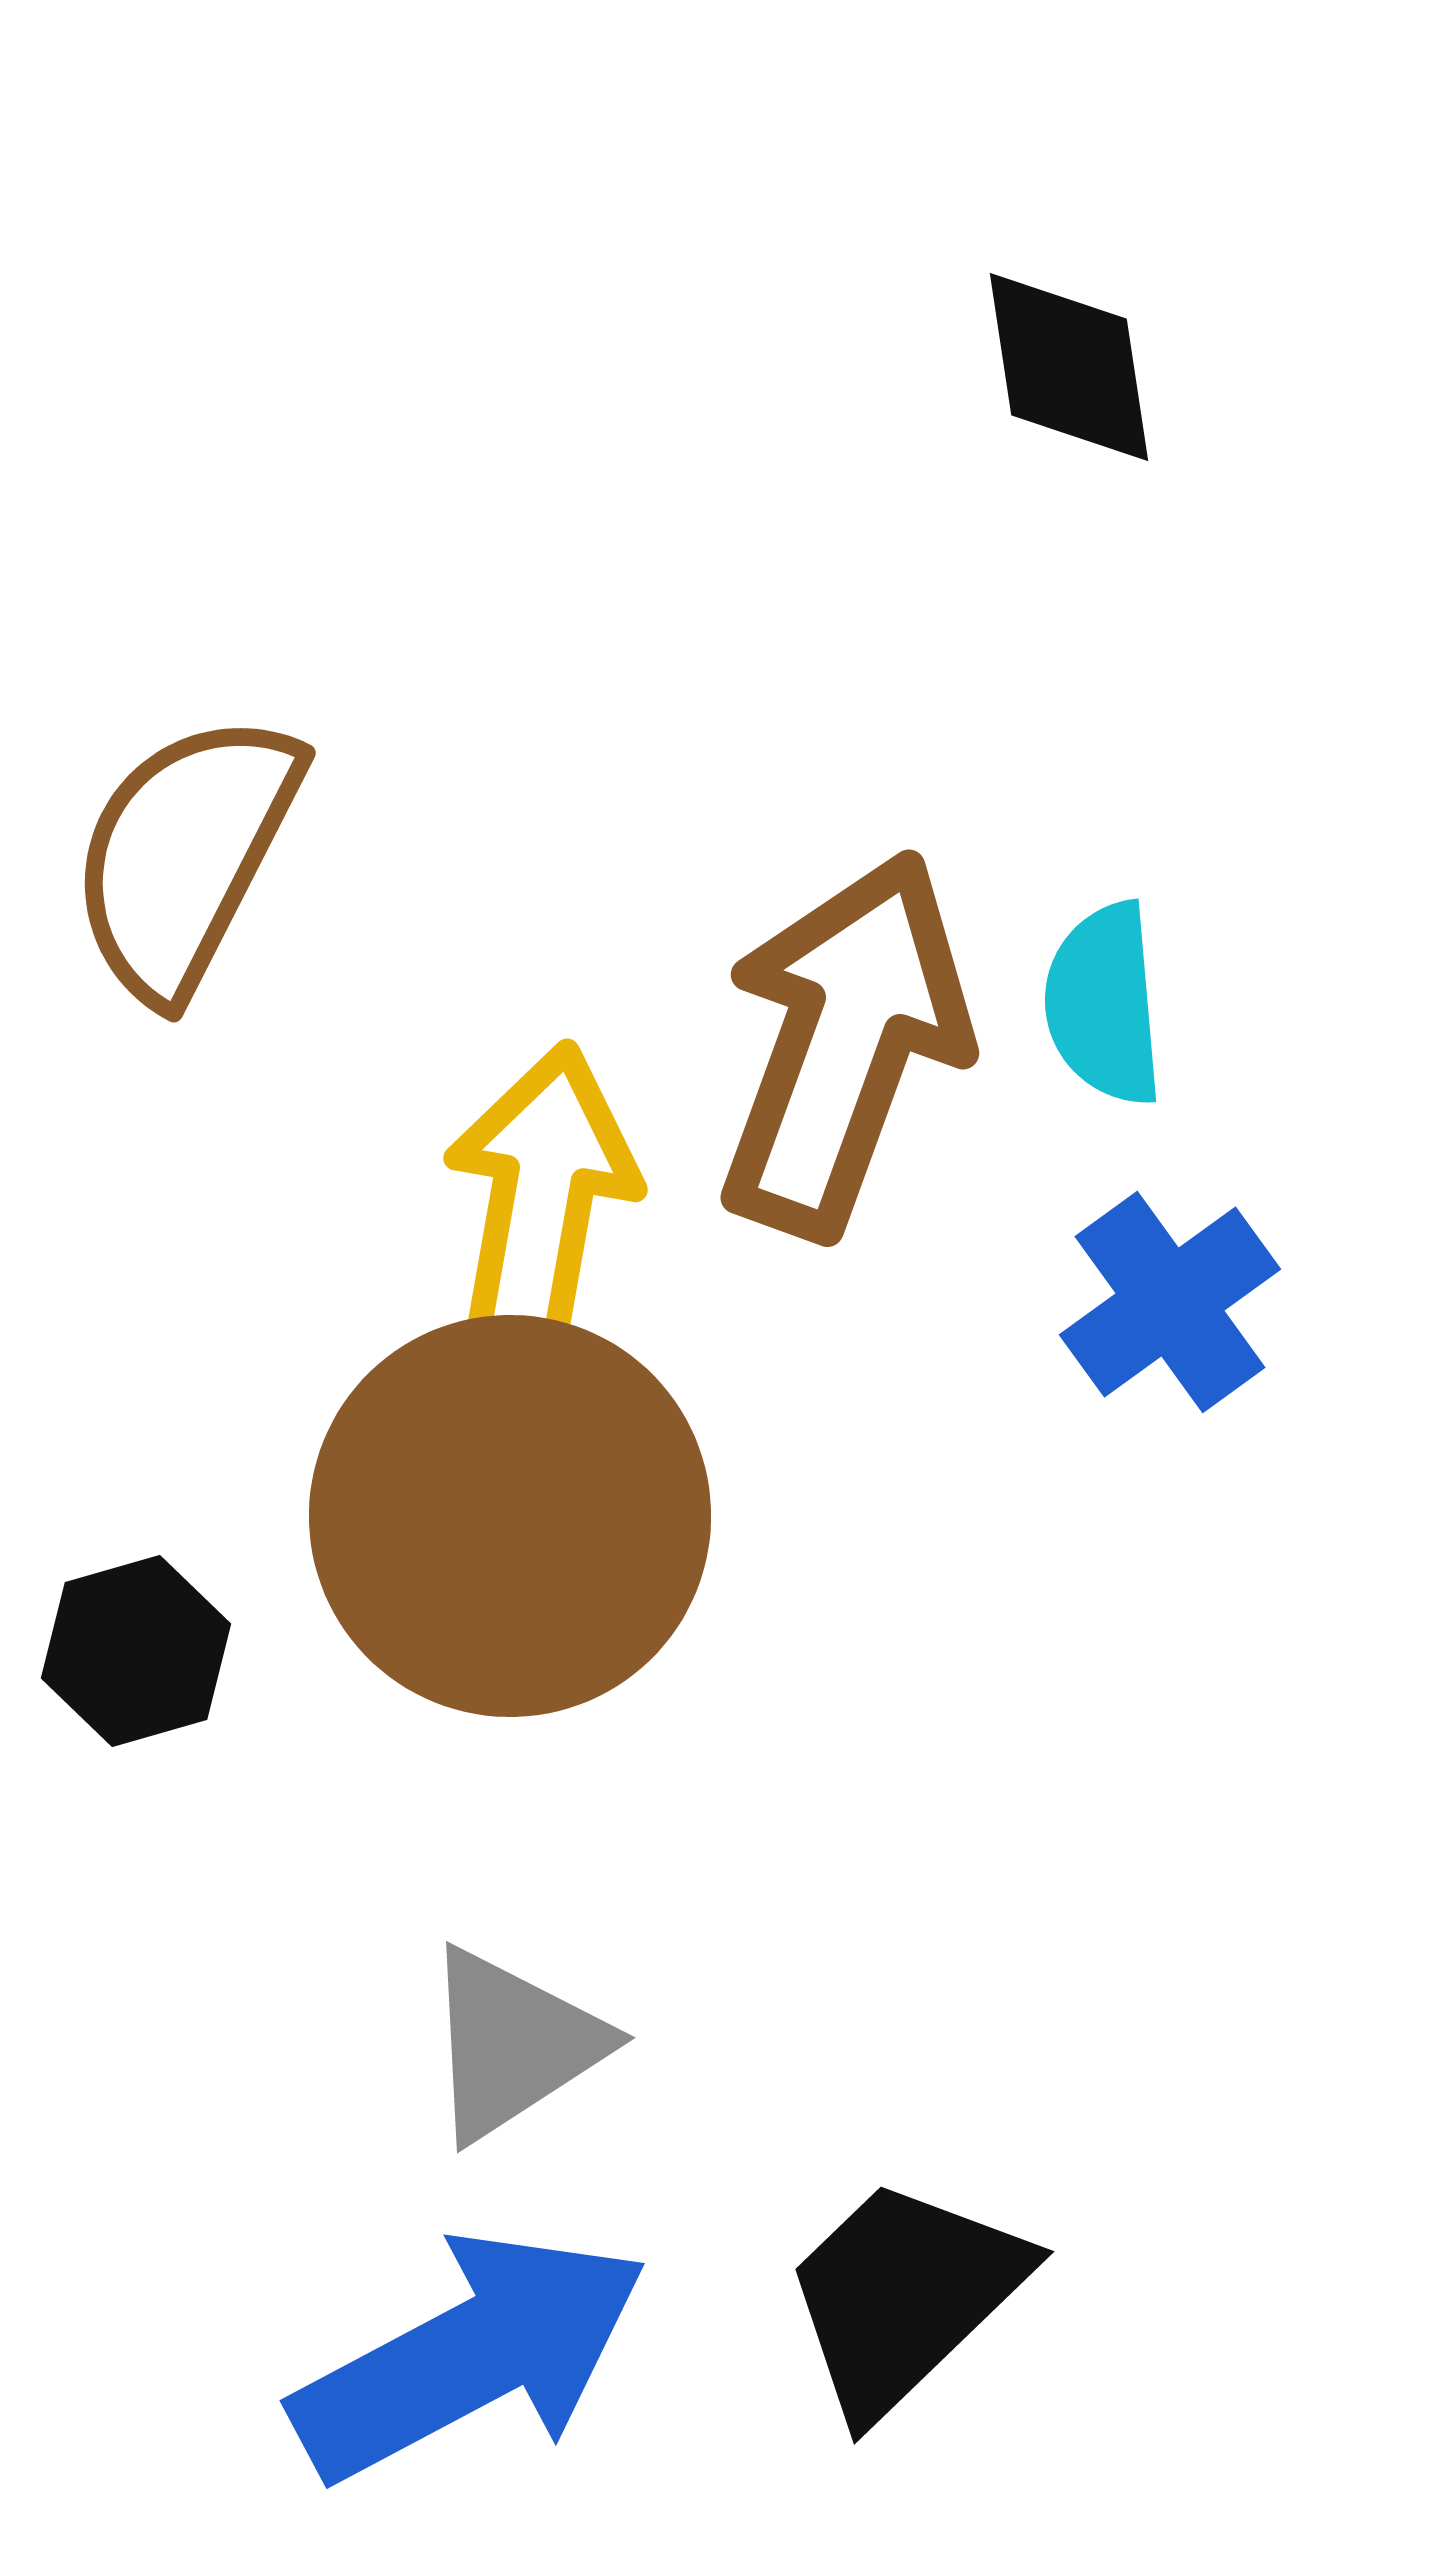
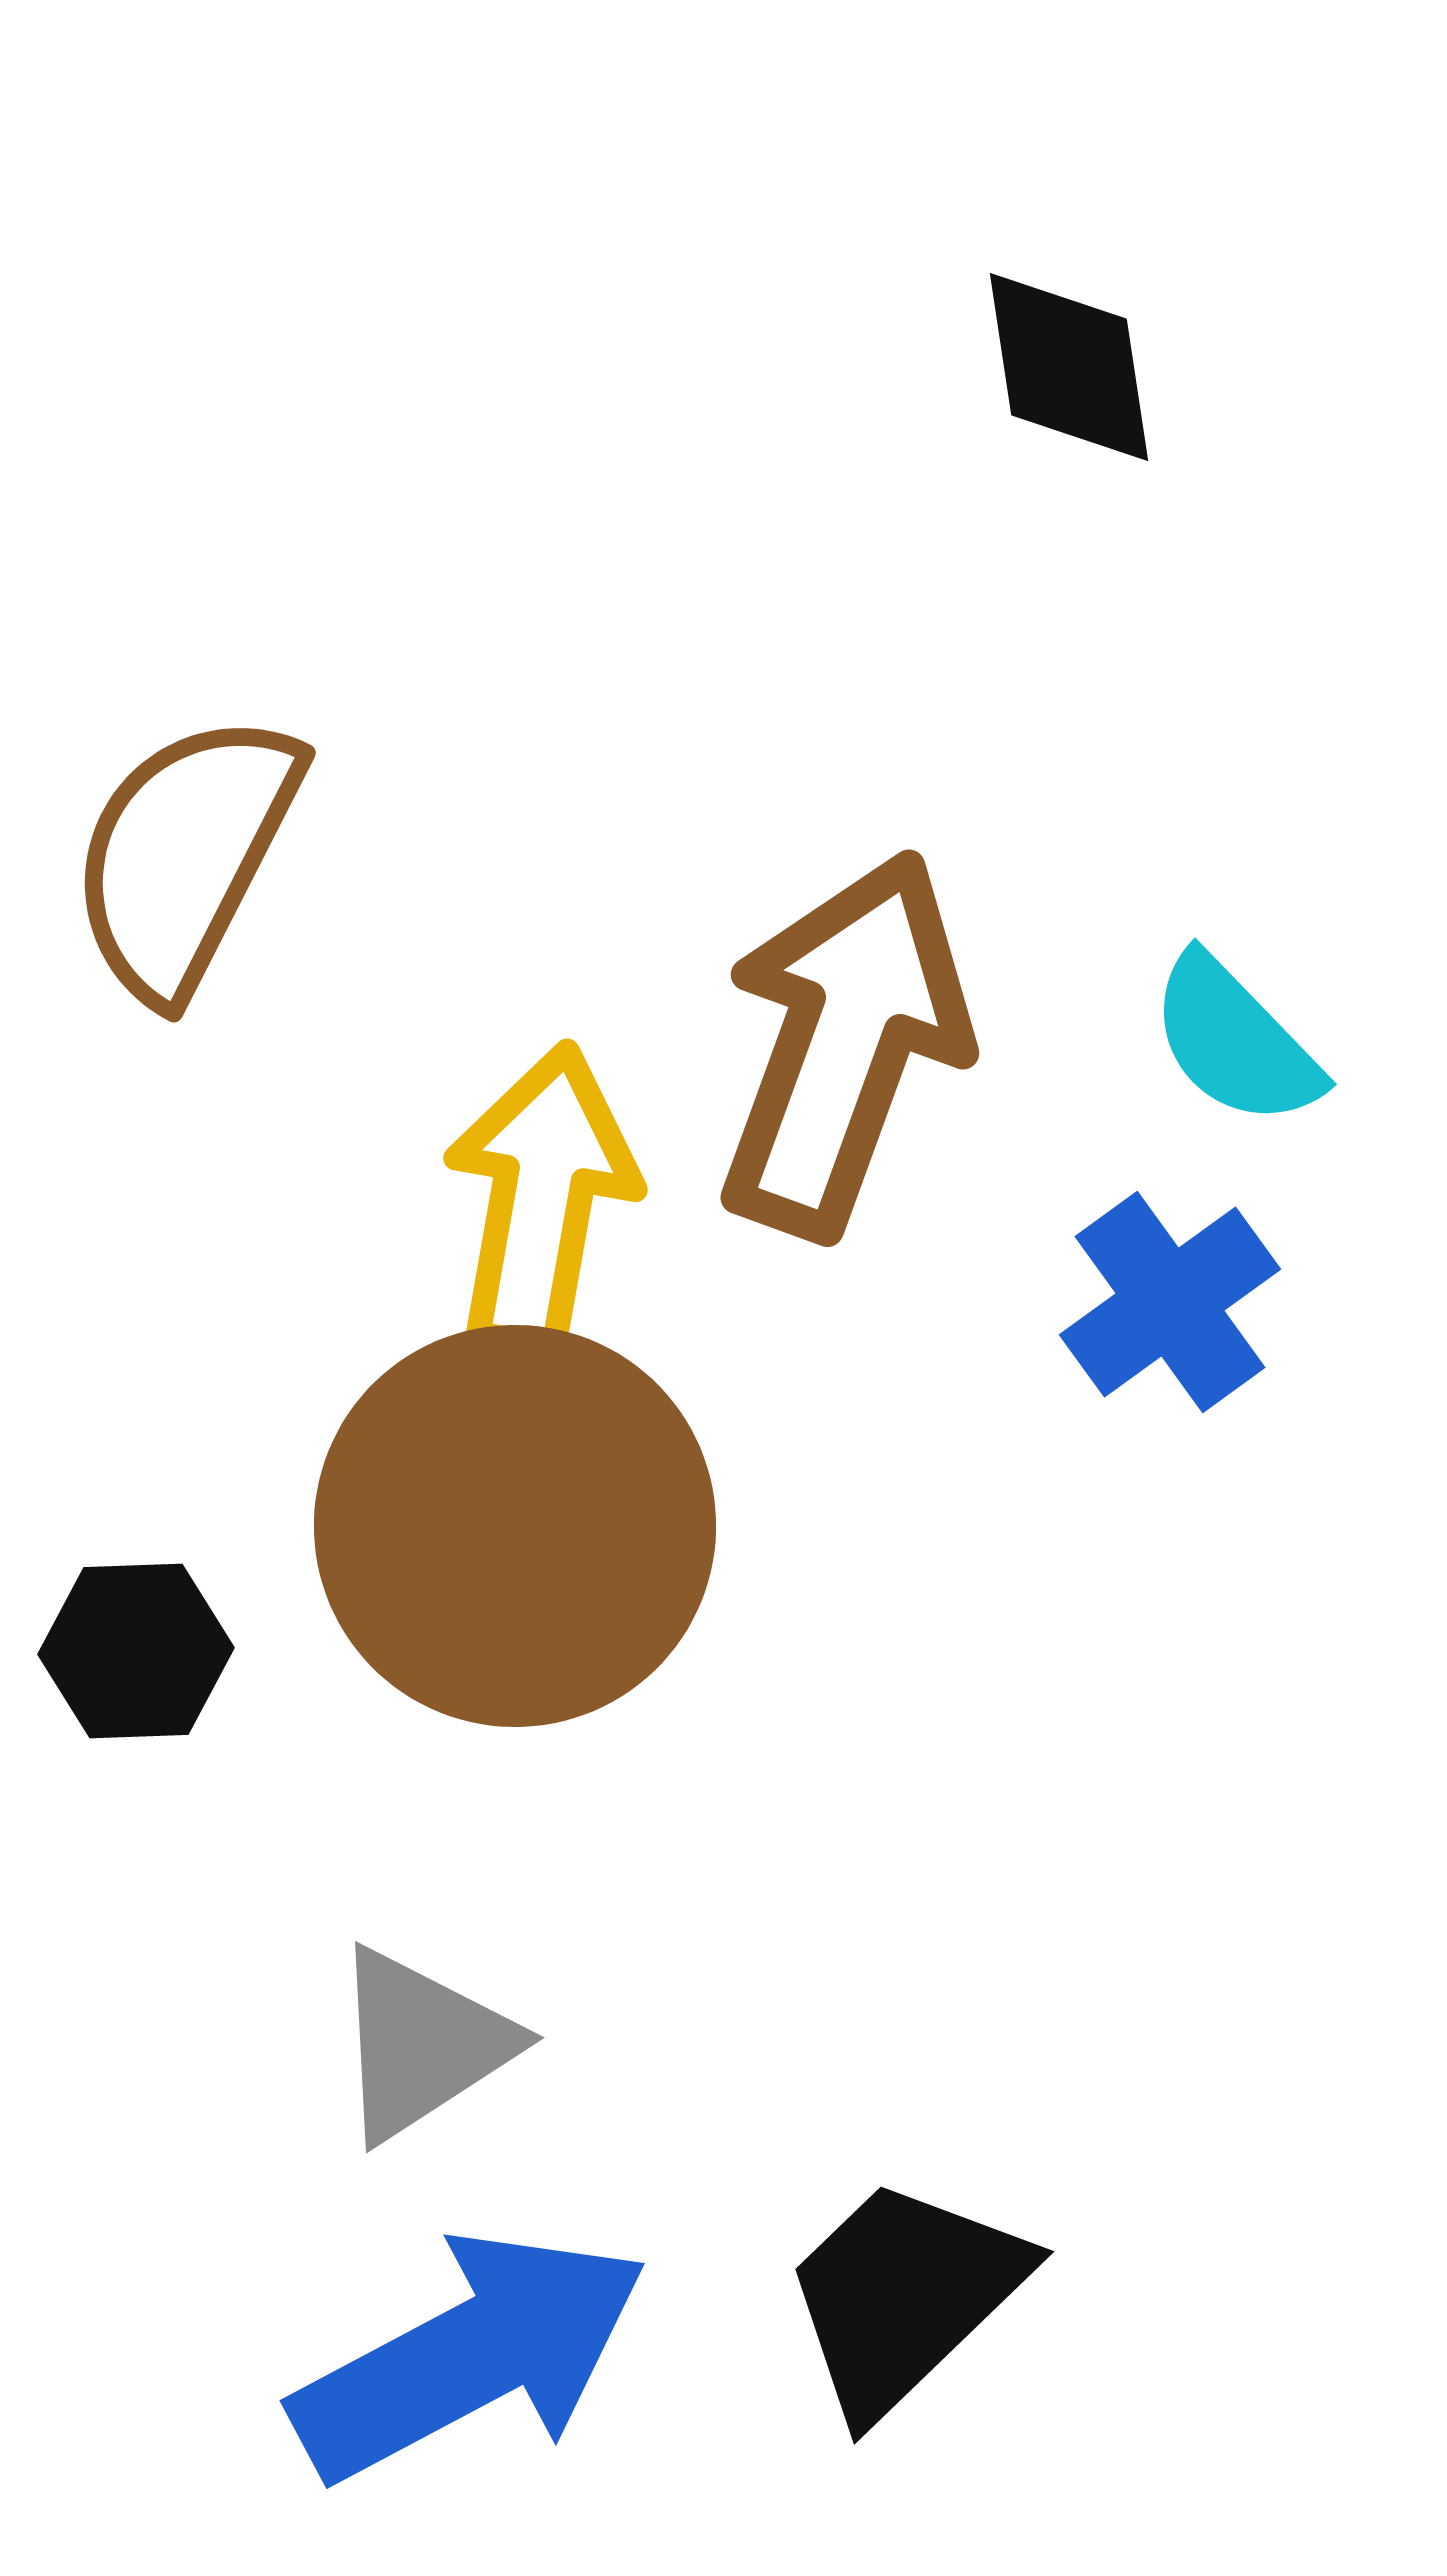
cyan semicircle: moved 131 px right, 37 px down; rotated 39 degrees counterclockwise
brown circle: moved 5 px right, 10 px down
black hexagon: rotated 14 degrees clockwise
gray triangle: moved 91 px left
